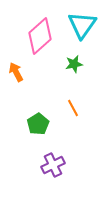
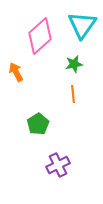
orange line: moved 14 px up; rotated 24 degrees clockwise
purple cross: moved 5 px right
